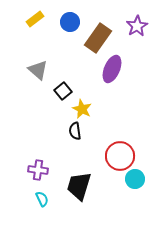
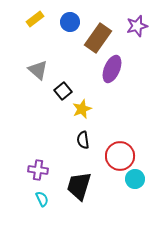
purple star: rotated 15 degrees clockwise
yellow star: rotated 24 degrees clockwise
black semicircle: moved 8 px right, 9 px down
